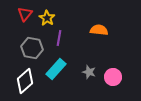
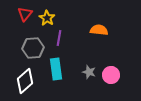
gray hexagon: moved 1 px right; rotated 15 degrees counterclockwise
cyan rectangle: rotated 50 degrees counterclockwise
pink circle: moved 2 px left, 2 px up
